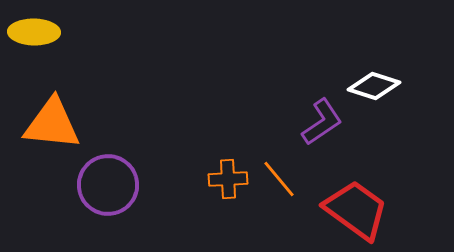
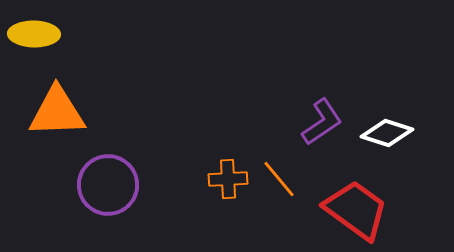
yellow ellipse: moved 2 px down
white diamond: moved 13 px right, 47 px down
orange triangle: moved 5 px right, 12 px up; rotated 8 degrees counterclockwise
